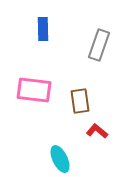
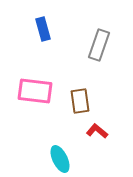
blue rectangle: rotated 15 degrees counterclockwise
pink rectangle: moved 1 px right, 1 px down
